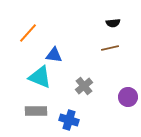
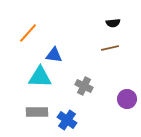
cyan triangle: rotated 20 degrees counterclockwise
gray cross: rotated 24 degrees counterclockwise
purple circle: moved 1 px left, 2 px down
gray rectangle: moved 1 px right, 1 px down
blue cross: moved 2 px left; rotated 18 degrees clockwise
